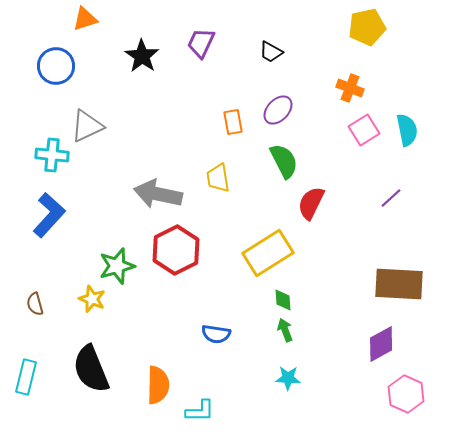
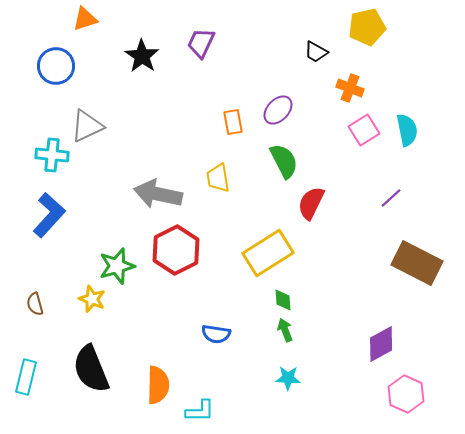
black trapezoid: moved 45 px right
brown rectangle: moved 18 px right, 21 px up; rotated 24 degrees clockwise
